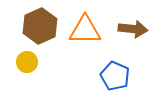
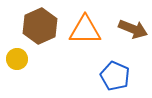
brown arrow: rotated 16 degrees clockwise
yellow circle: moved 10 px left, 3 px up
